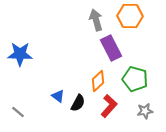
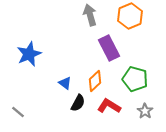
orange hexagon: rotated 25 degrees counterclockwise
gray arrow: moved 6 px left, 5 px up
purple rectangle: moved 2 px left
blue star: moved 9 px right; rotated 25 degrees counterclockwise
orange diamond: moved 3 px left
blue triangle: moved 7 px right, 13 px up
red L-shape: rotated 100 degrees counterclockwise
gray star: rotated 28 degrees counterclockwise
